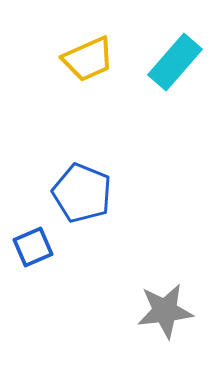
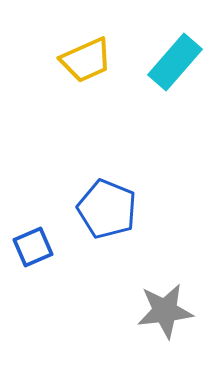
yellow trapezoid: moved 2 px left, 1 px down
blue pentagon: moved 25 px right, 16 px down
